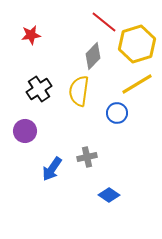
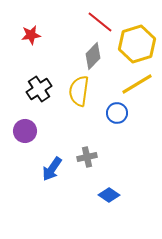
red line: moved 4 px left
